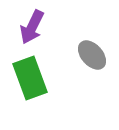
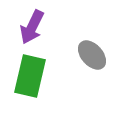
green rectangle: moved 2 px up; rotated 33 degrees clockwise
